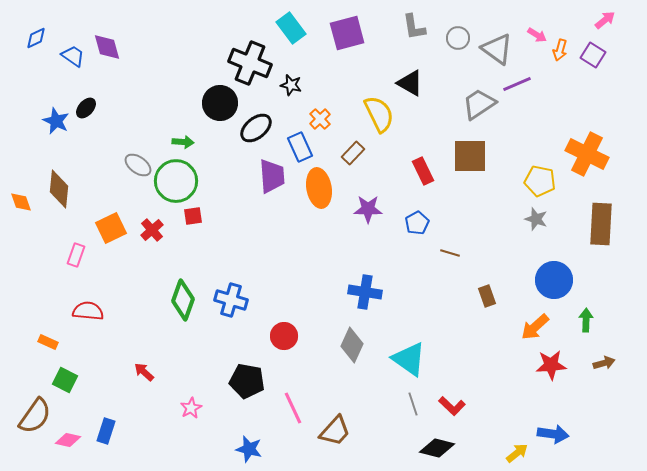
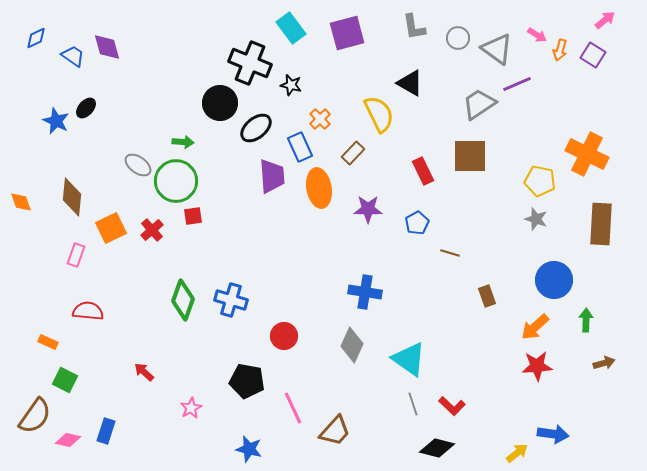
brown diamond at (59, 189): moved 13 px right, 8 px down
red star at (551, 365): moved 14 px left, 1 px down
